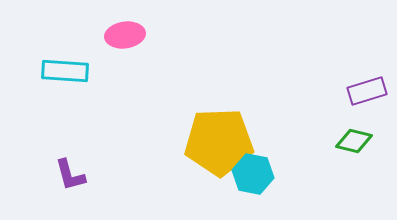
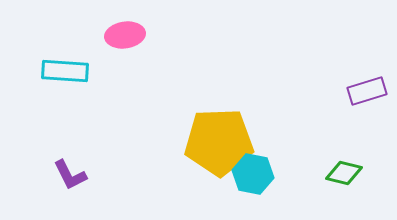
green diamond: moved 10 px left, 32 px down
purple L-shape: rotated 12 degrees counterclockwise
